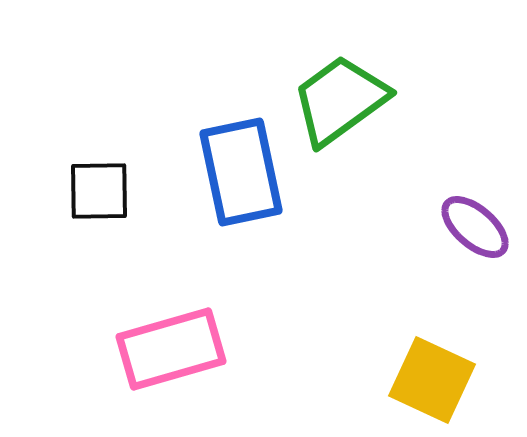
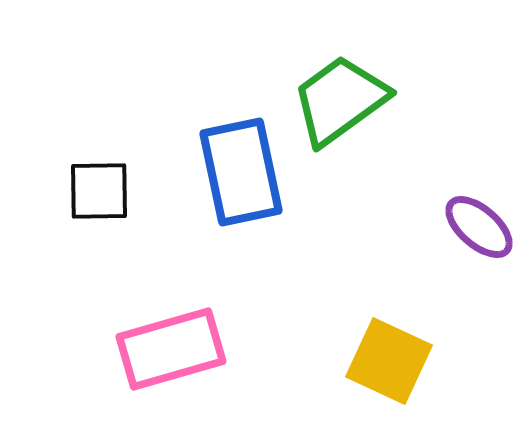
purple ellipse: moved 4 px right
yellow square: moved 43 px left, 19 px up
